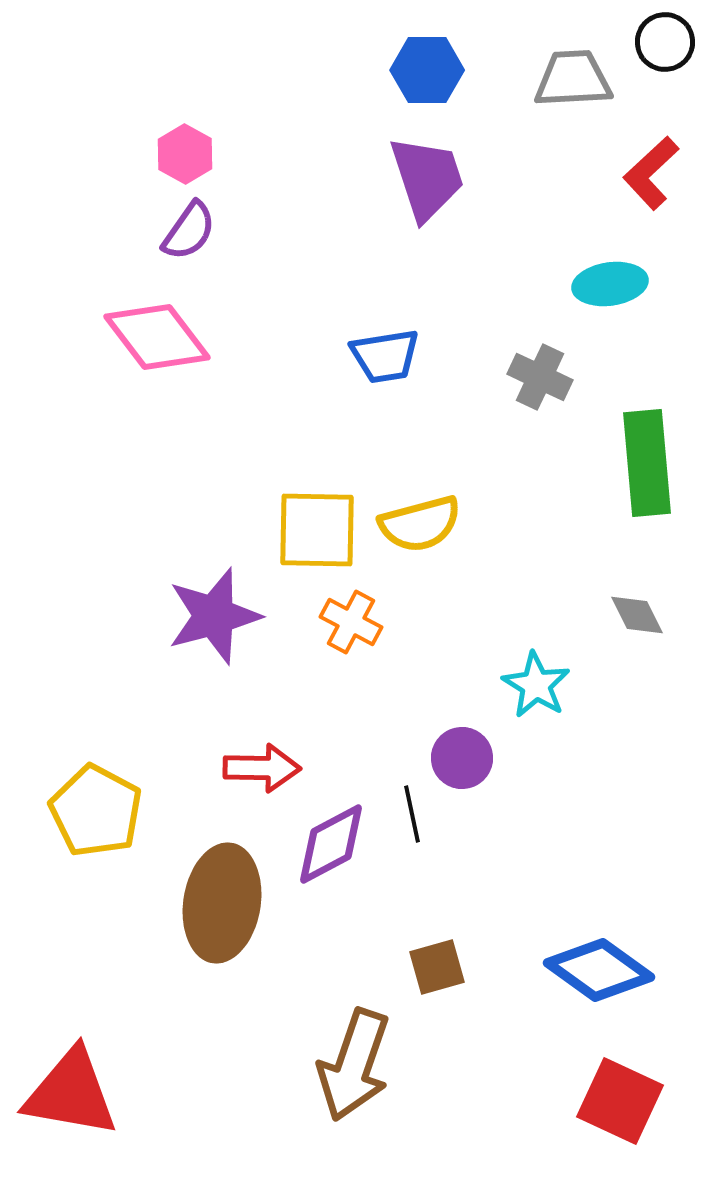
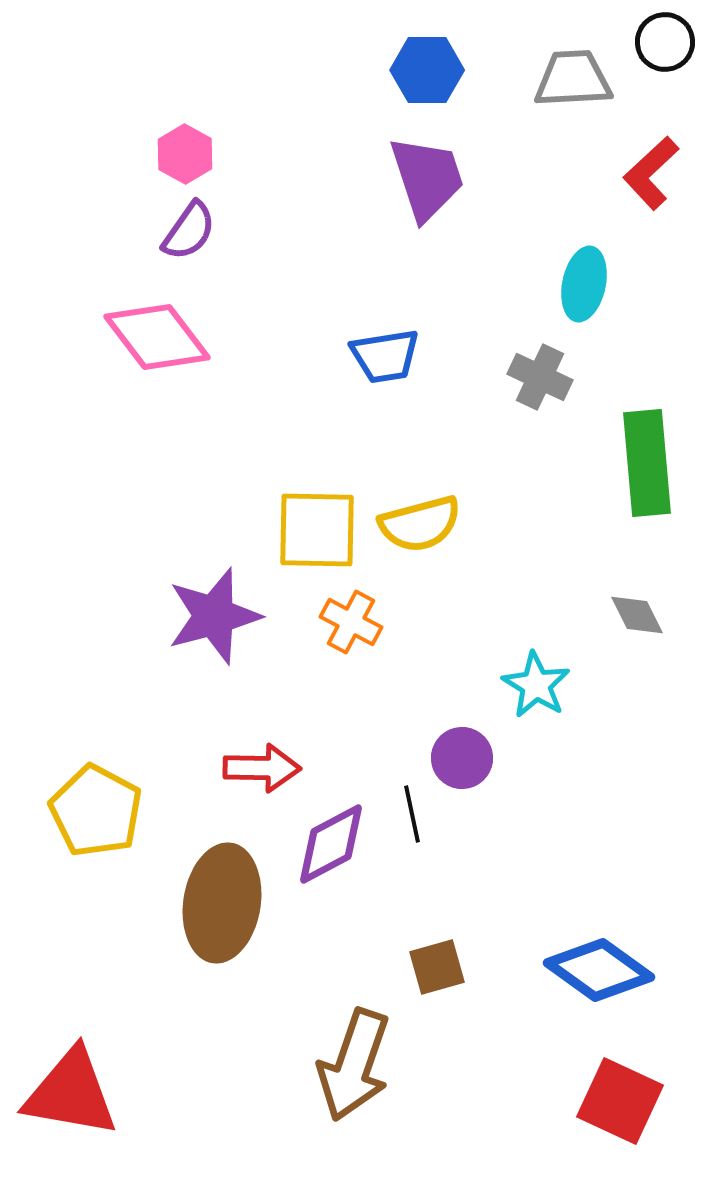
cyan ellipse: moved 26 px left; rotated 70 degrees counterclockwise
